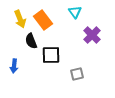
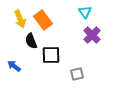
cyan triangle: moved 10 px right
blue arrow: rotated 120 degrees clockwise
